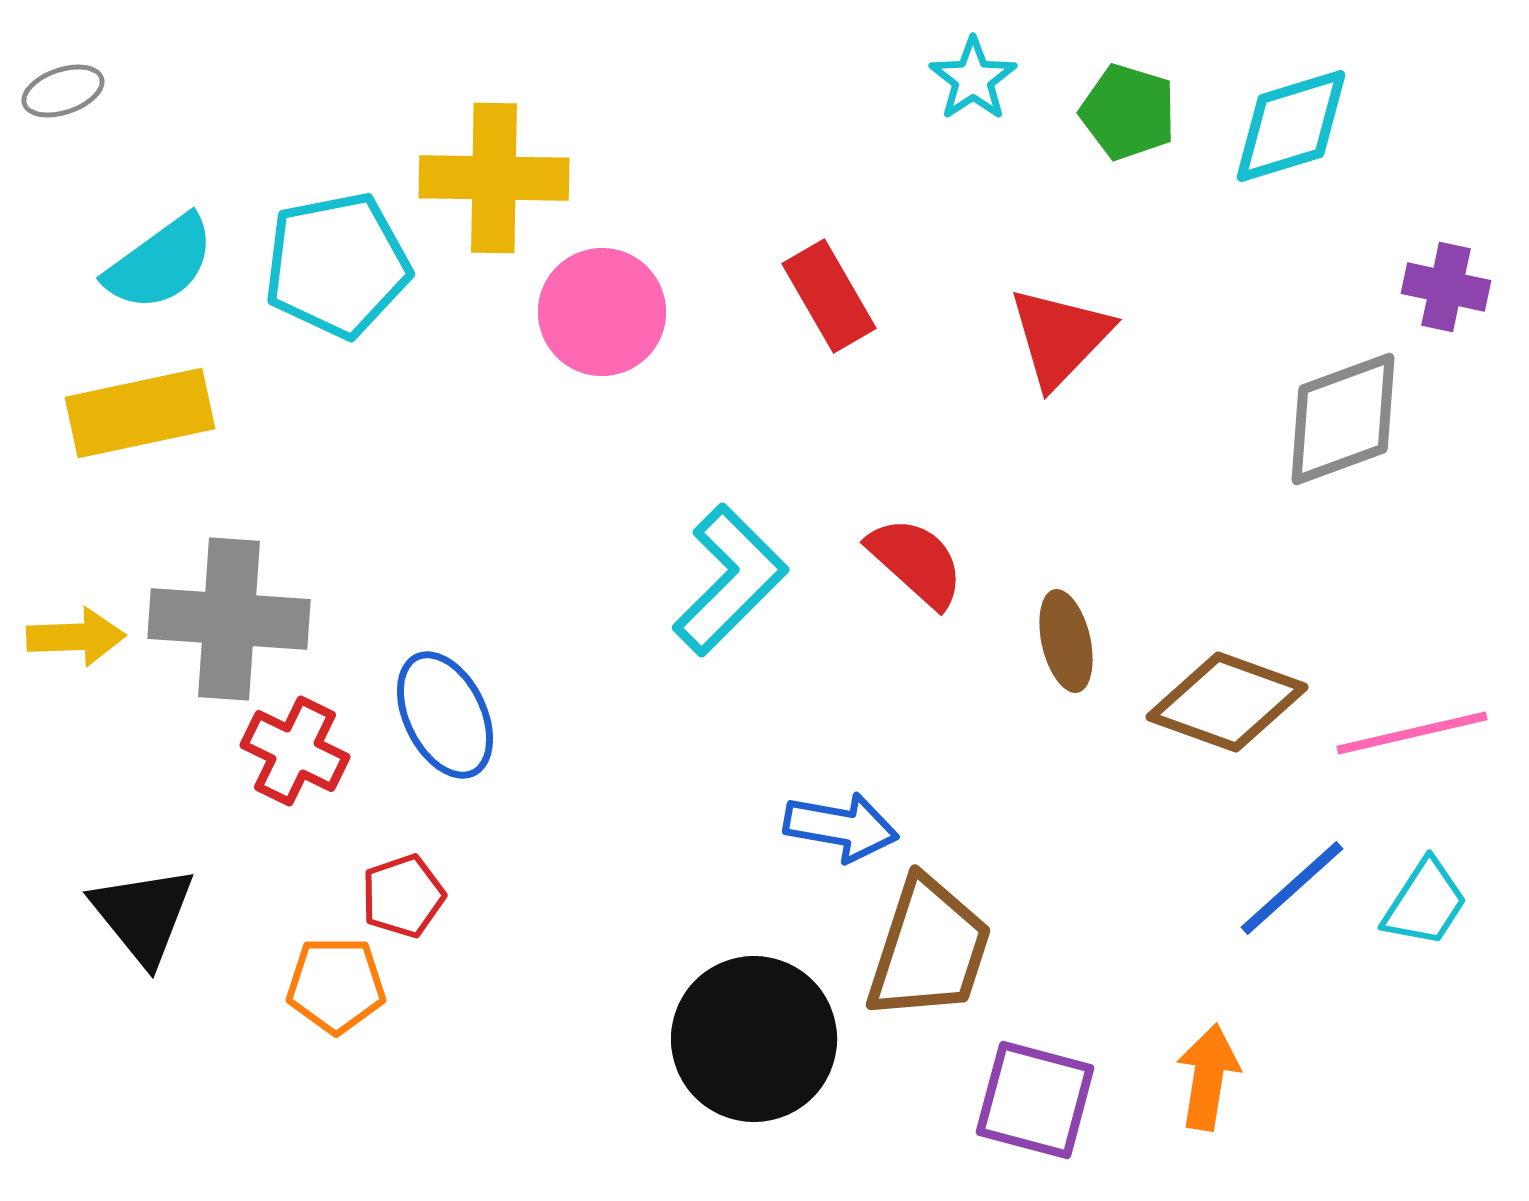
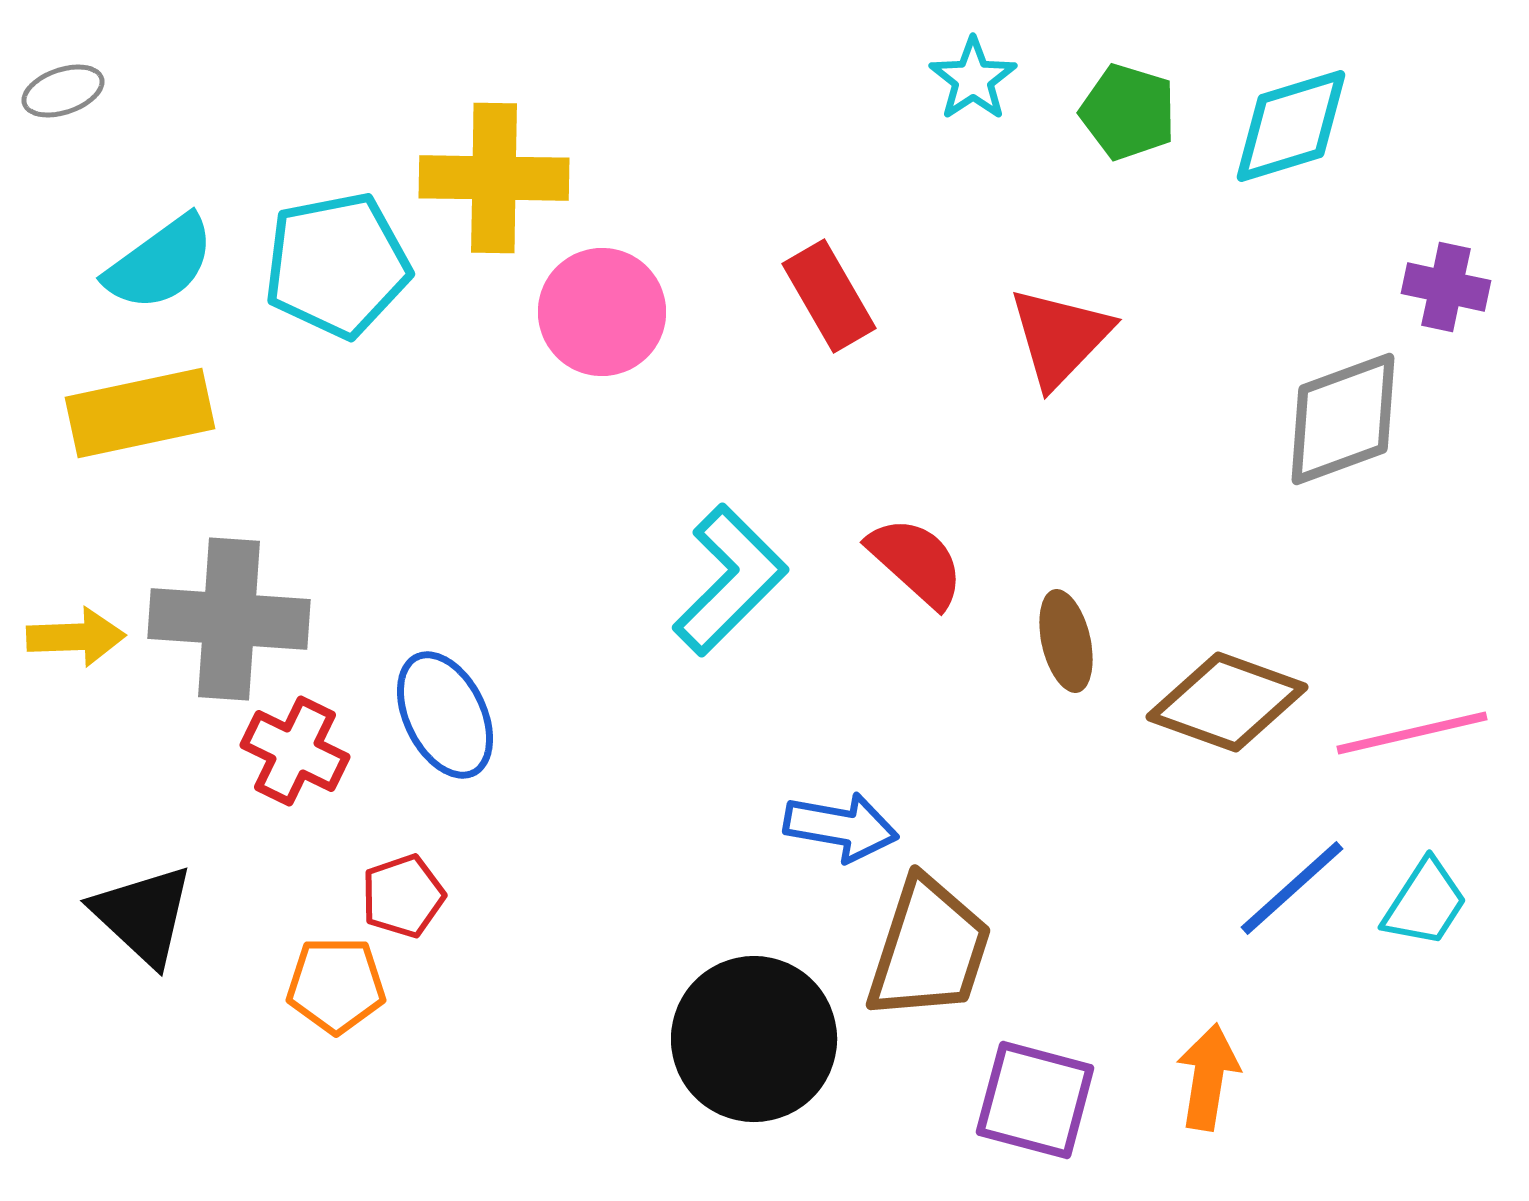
black triangle: rotated 8 degrees counterclockwise
